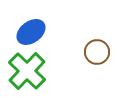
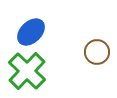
blue ellipse: rotated 8 degrees counterclockwise
